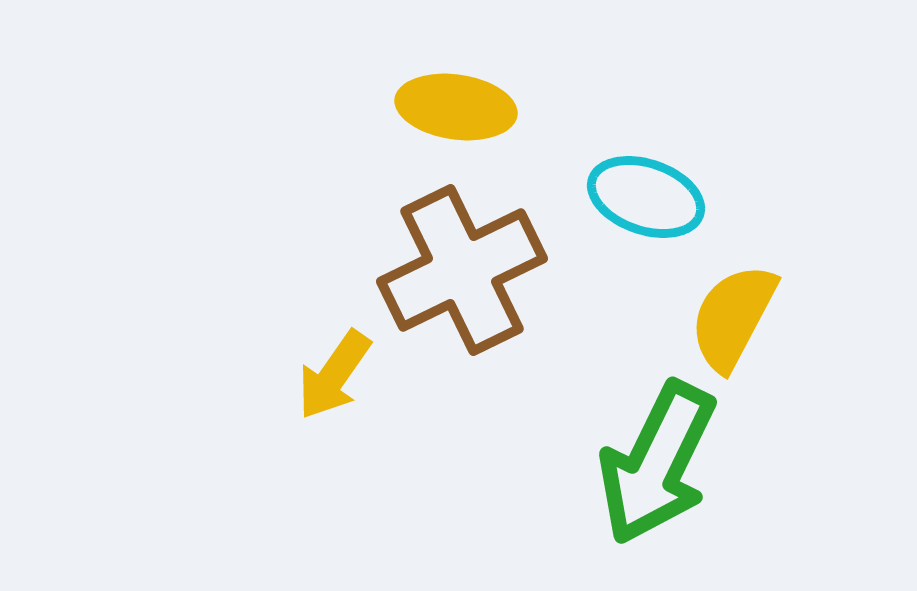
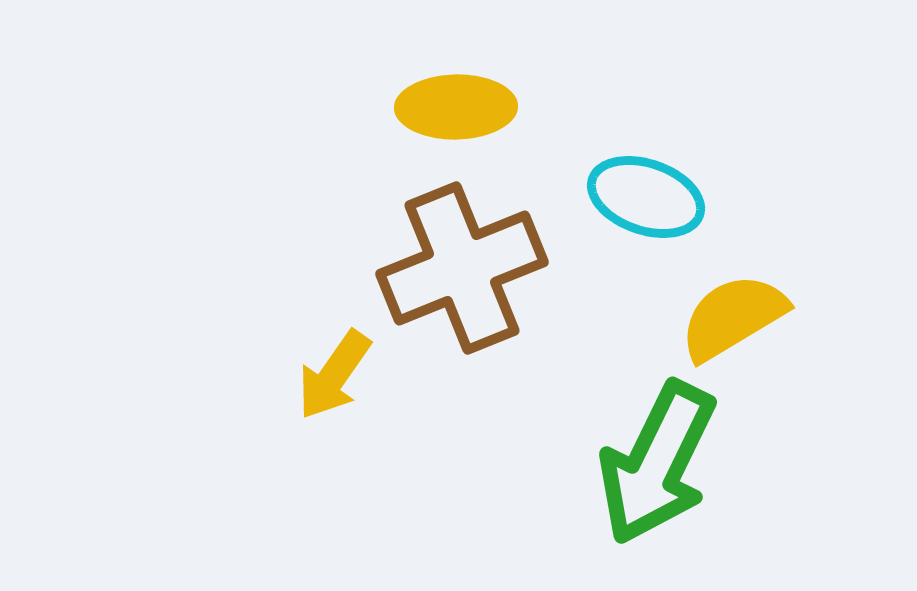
yellow ellipse: rotated 9 degrees counterclockwise
brown cross: moved 2 px up; rotated 4 degrees clockwise
yellow semicircle: rotated 31 degrees clockwise
